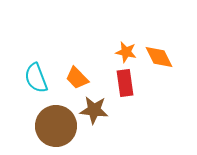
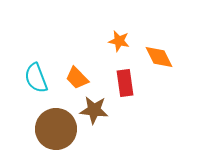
orange star: moved 7 px left, 11 px up
brown circle: moved 3 px down
